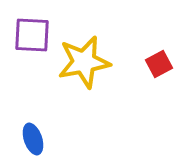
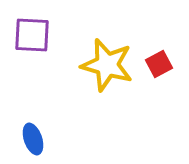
yellow star: moved 23 px right, 3 px down; rotated 26 degrees clockwise
